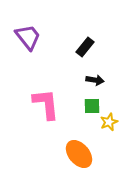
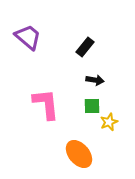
purple trapezoid: rotated 12 degrees counterclockwise
